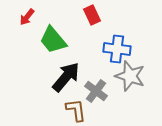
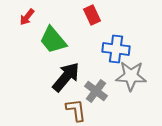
blue cross: moved 1 px left
gray star: moved 1 px right; rotated 16 degrees counterclockwise
